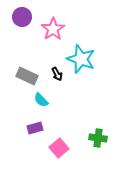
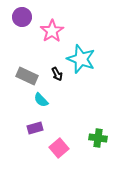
pink star: moved 1 px left, 2 px down
